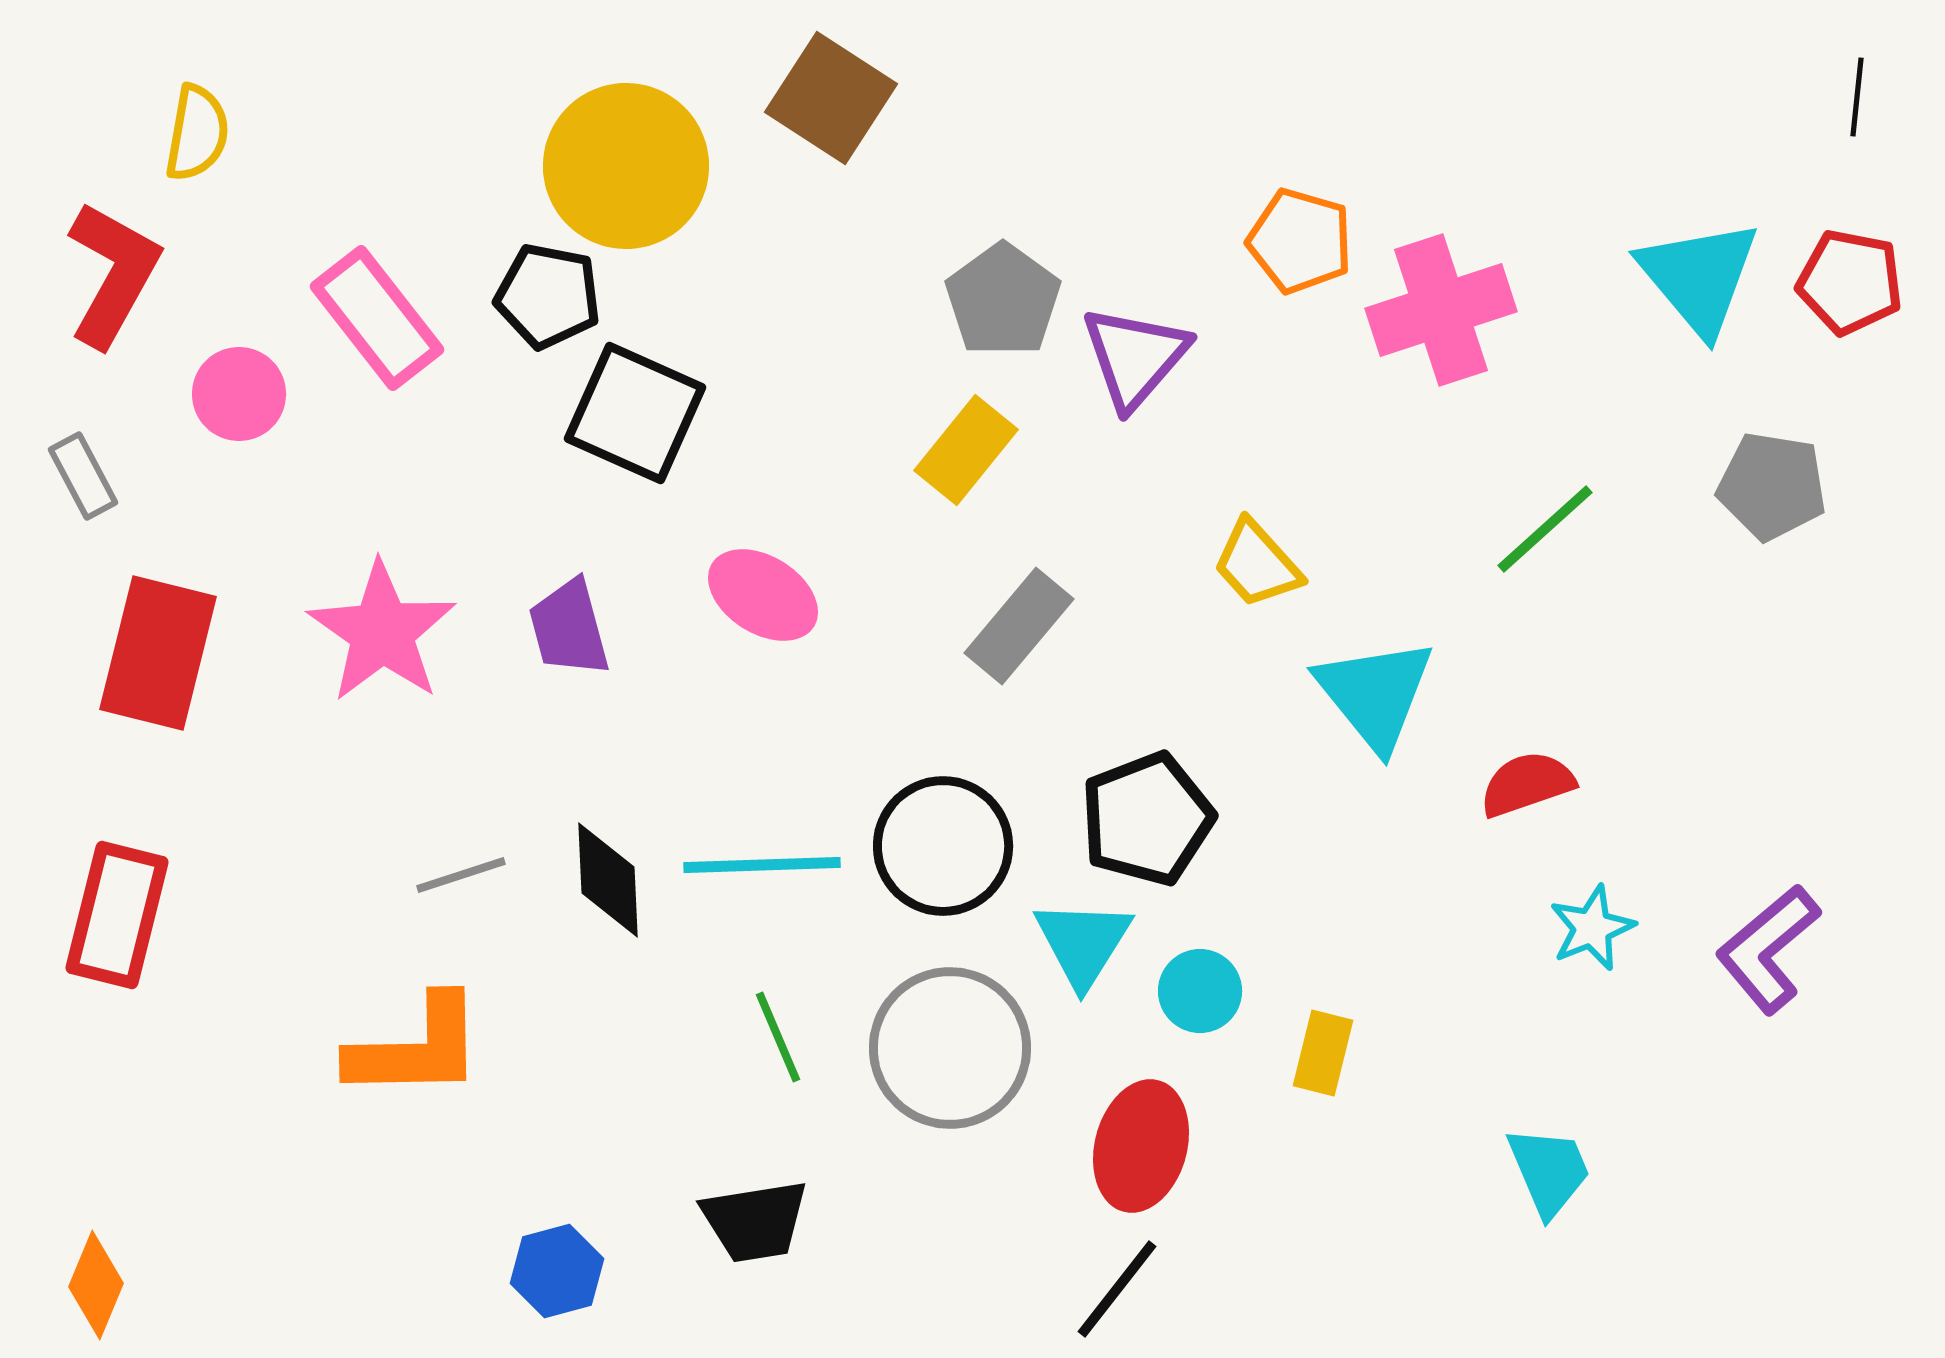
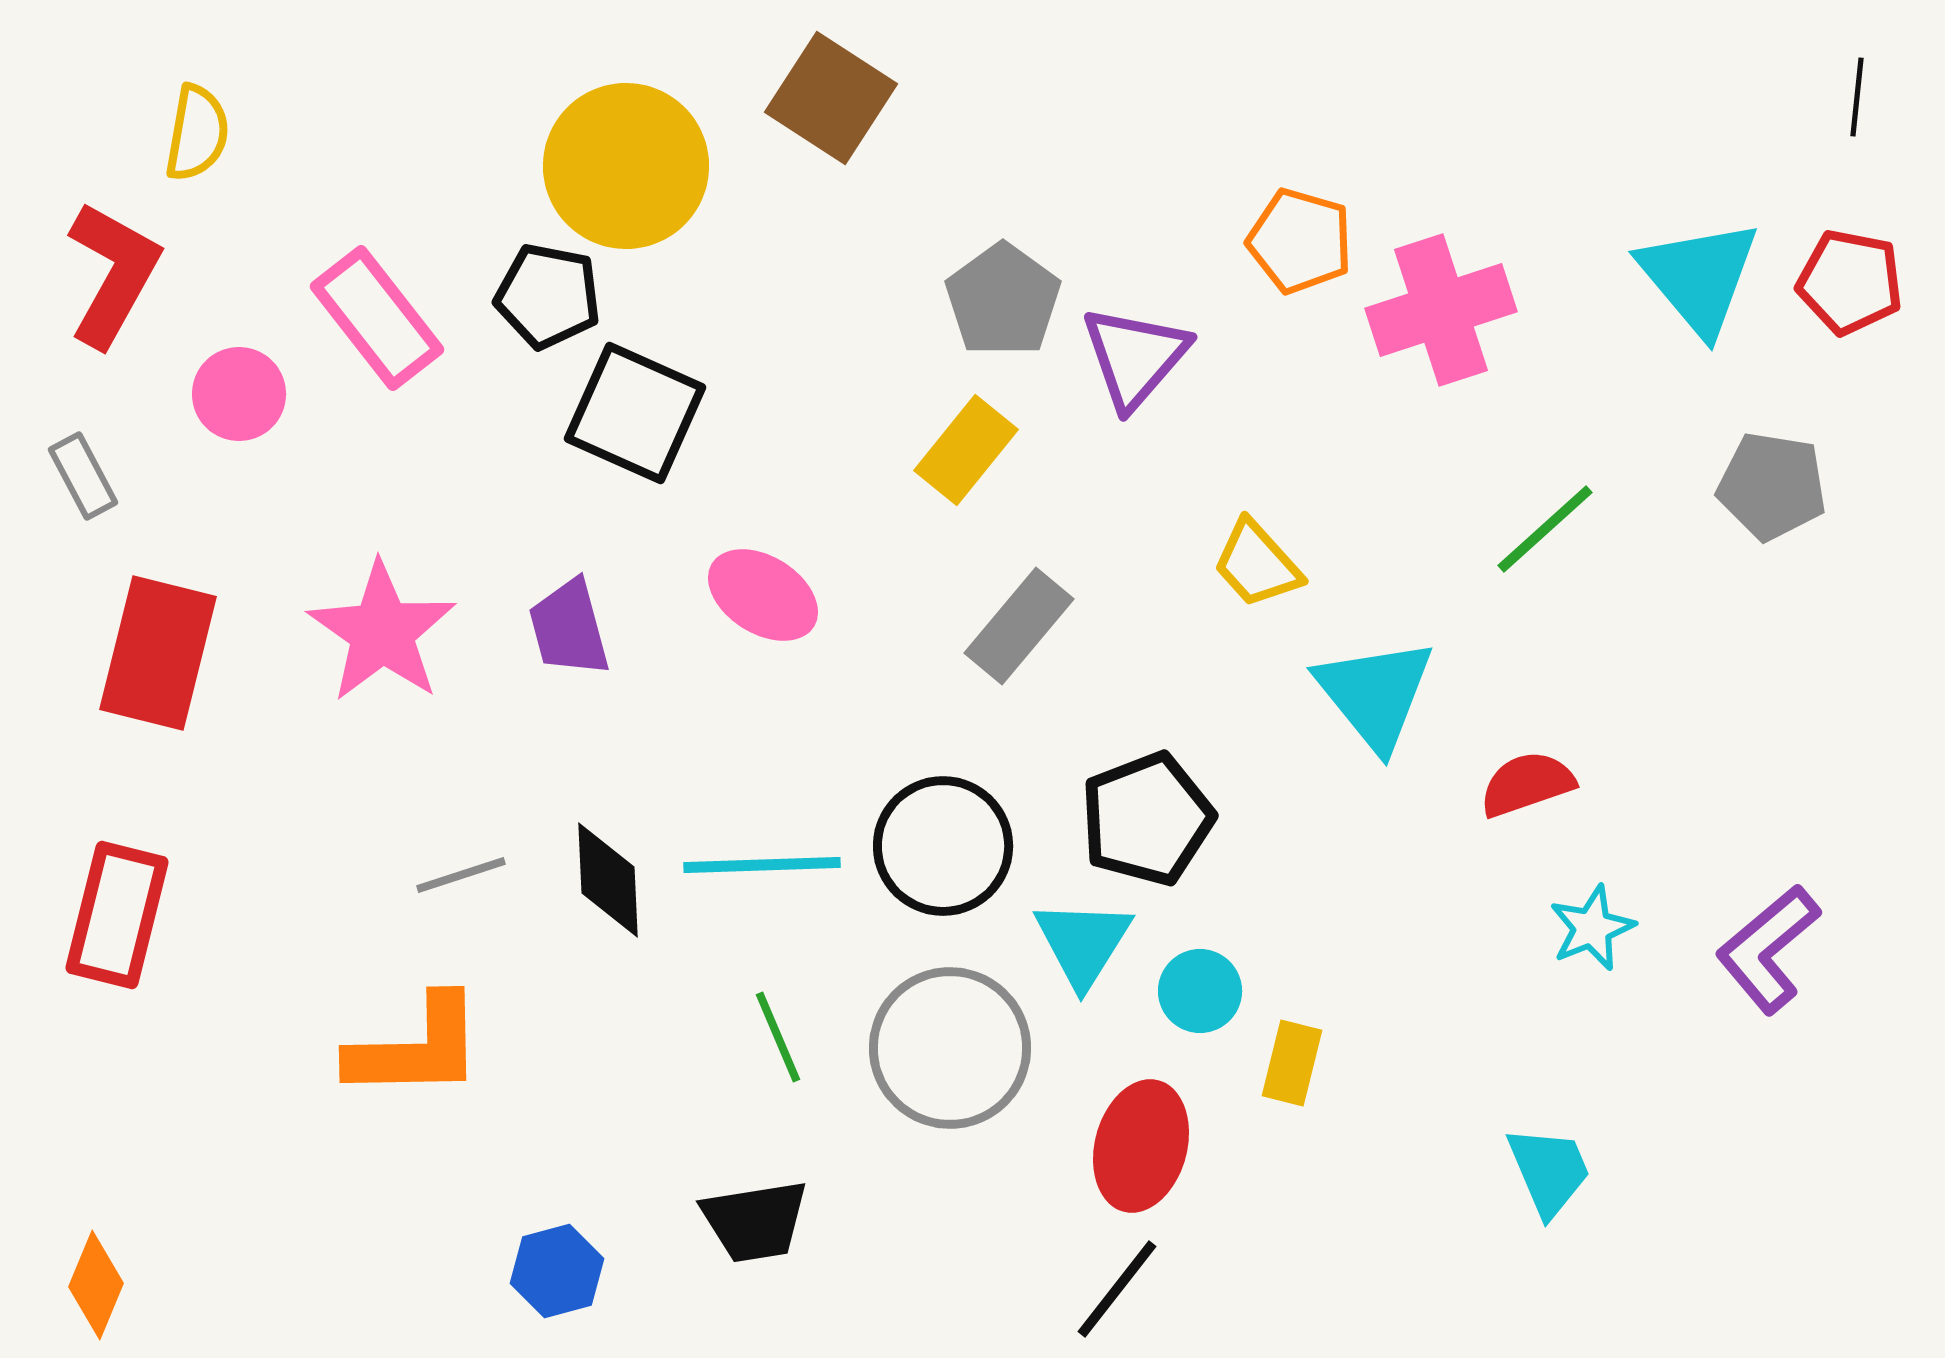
yellow rectangle at (1323, 1053): moved 31 px left, 10 px down
